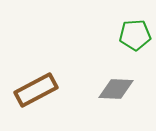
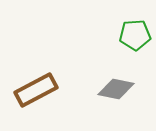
gray diamond: rotated 9 degrees clockwise
